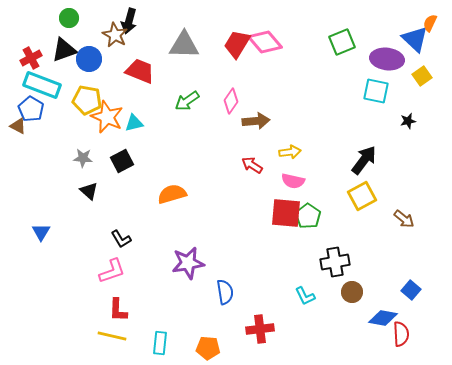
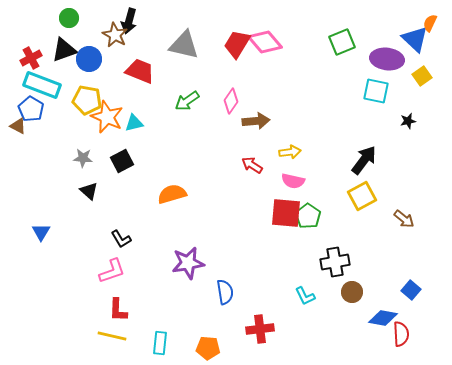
gray triangle at (184, 45): rotated 12 degrees clockwise
